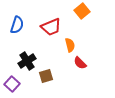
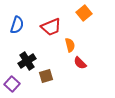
orange square: moved 2 px right, 2 px down
